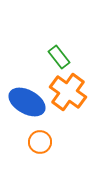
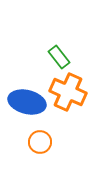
orange cross: rotated 12 degrees counterclockwise
blue ellipse: rotated 15 degrees counterclockwise
